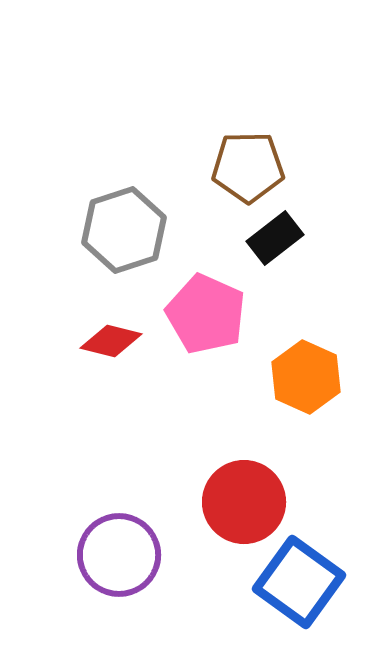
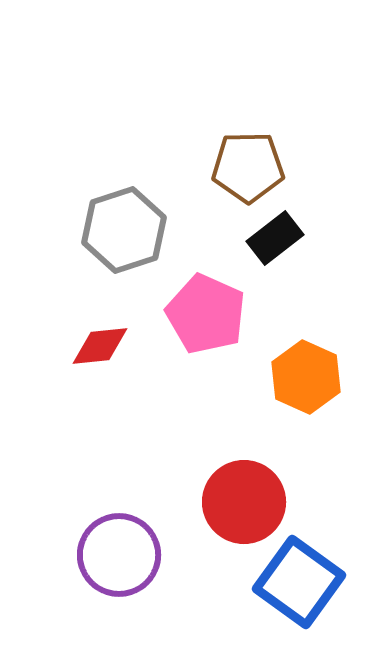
red diamond: moved 11 px left, 5 px down; rotated 20 degrees counterclockwise
